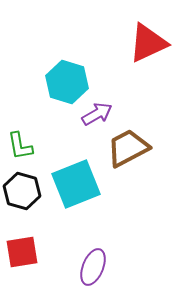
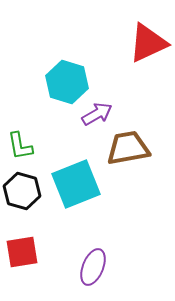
brown trapezoid: rotated 18 degrees clockwise
